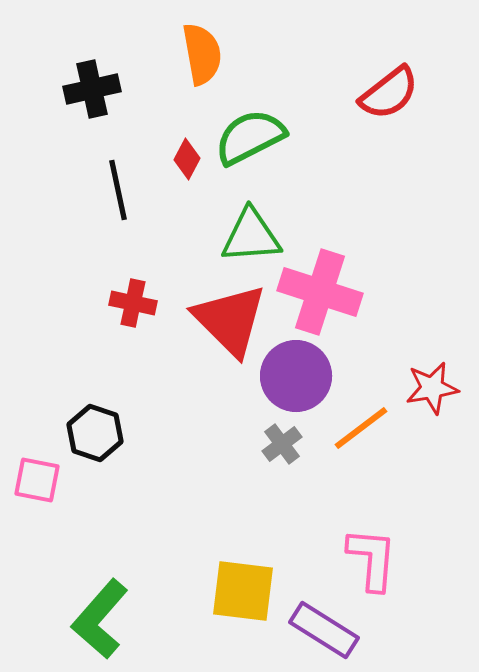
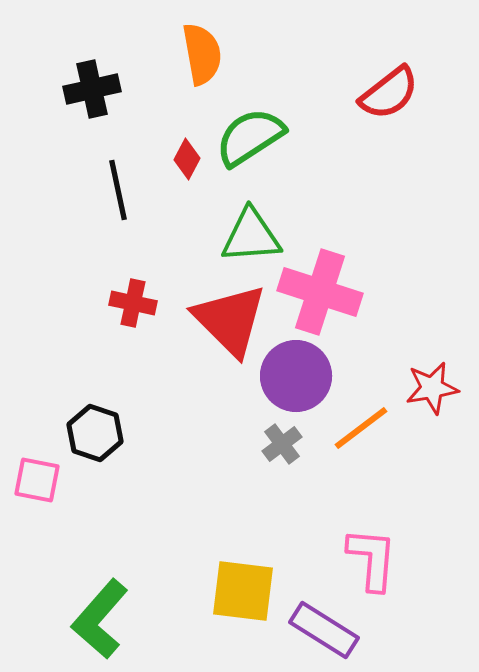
green semicircle: rotated 6 degrees counterclockwise
